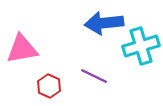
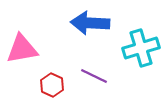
blue arrow: moved 14 px left; rotated 9 degrees clockwise
cyan cross: moved 2 px down
red hexagon: moved 3 px right, 1 px up
